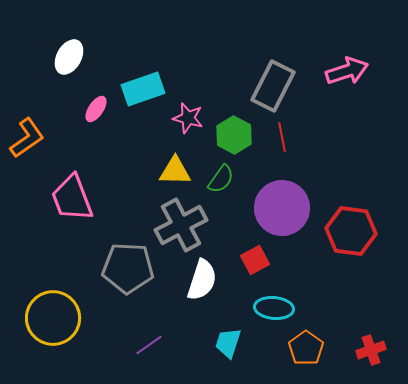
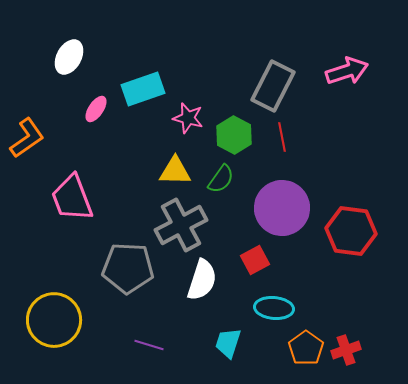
yellow circle: moved 1 px right, 2 px down
purple line: rotated 52 degrees clockwise
red cross: moved 25 px left
